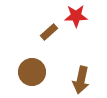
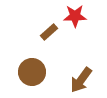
red star: moved 1 px left
brown arrow: rotated 24 degrees clockwise
